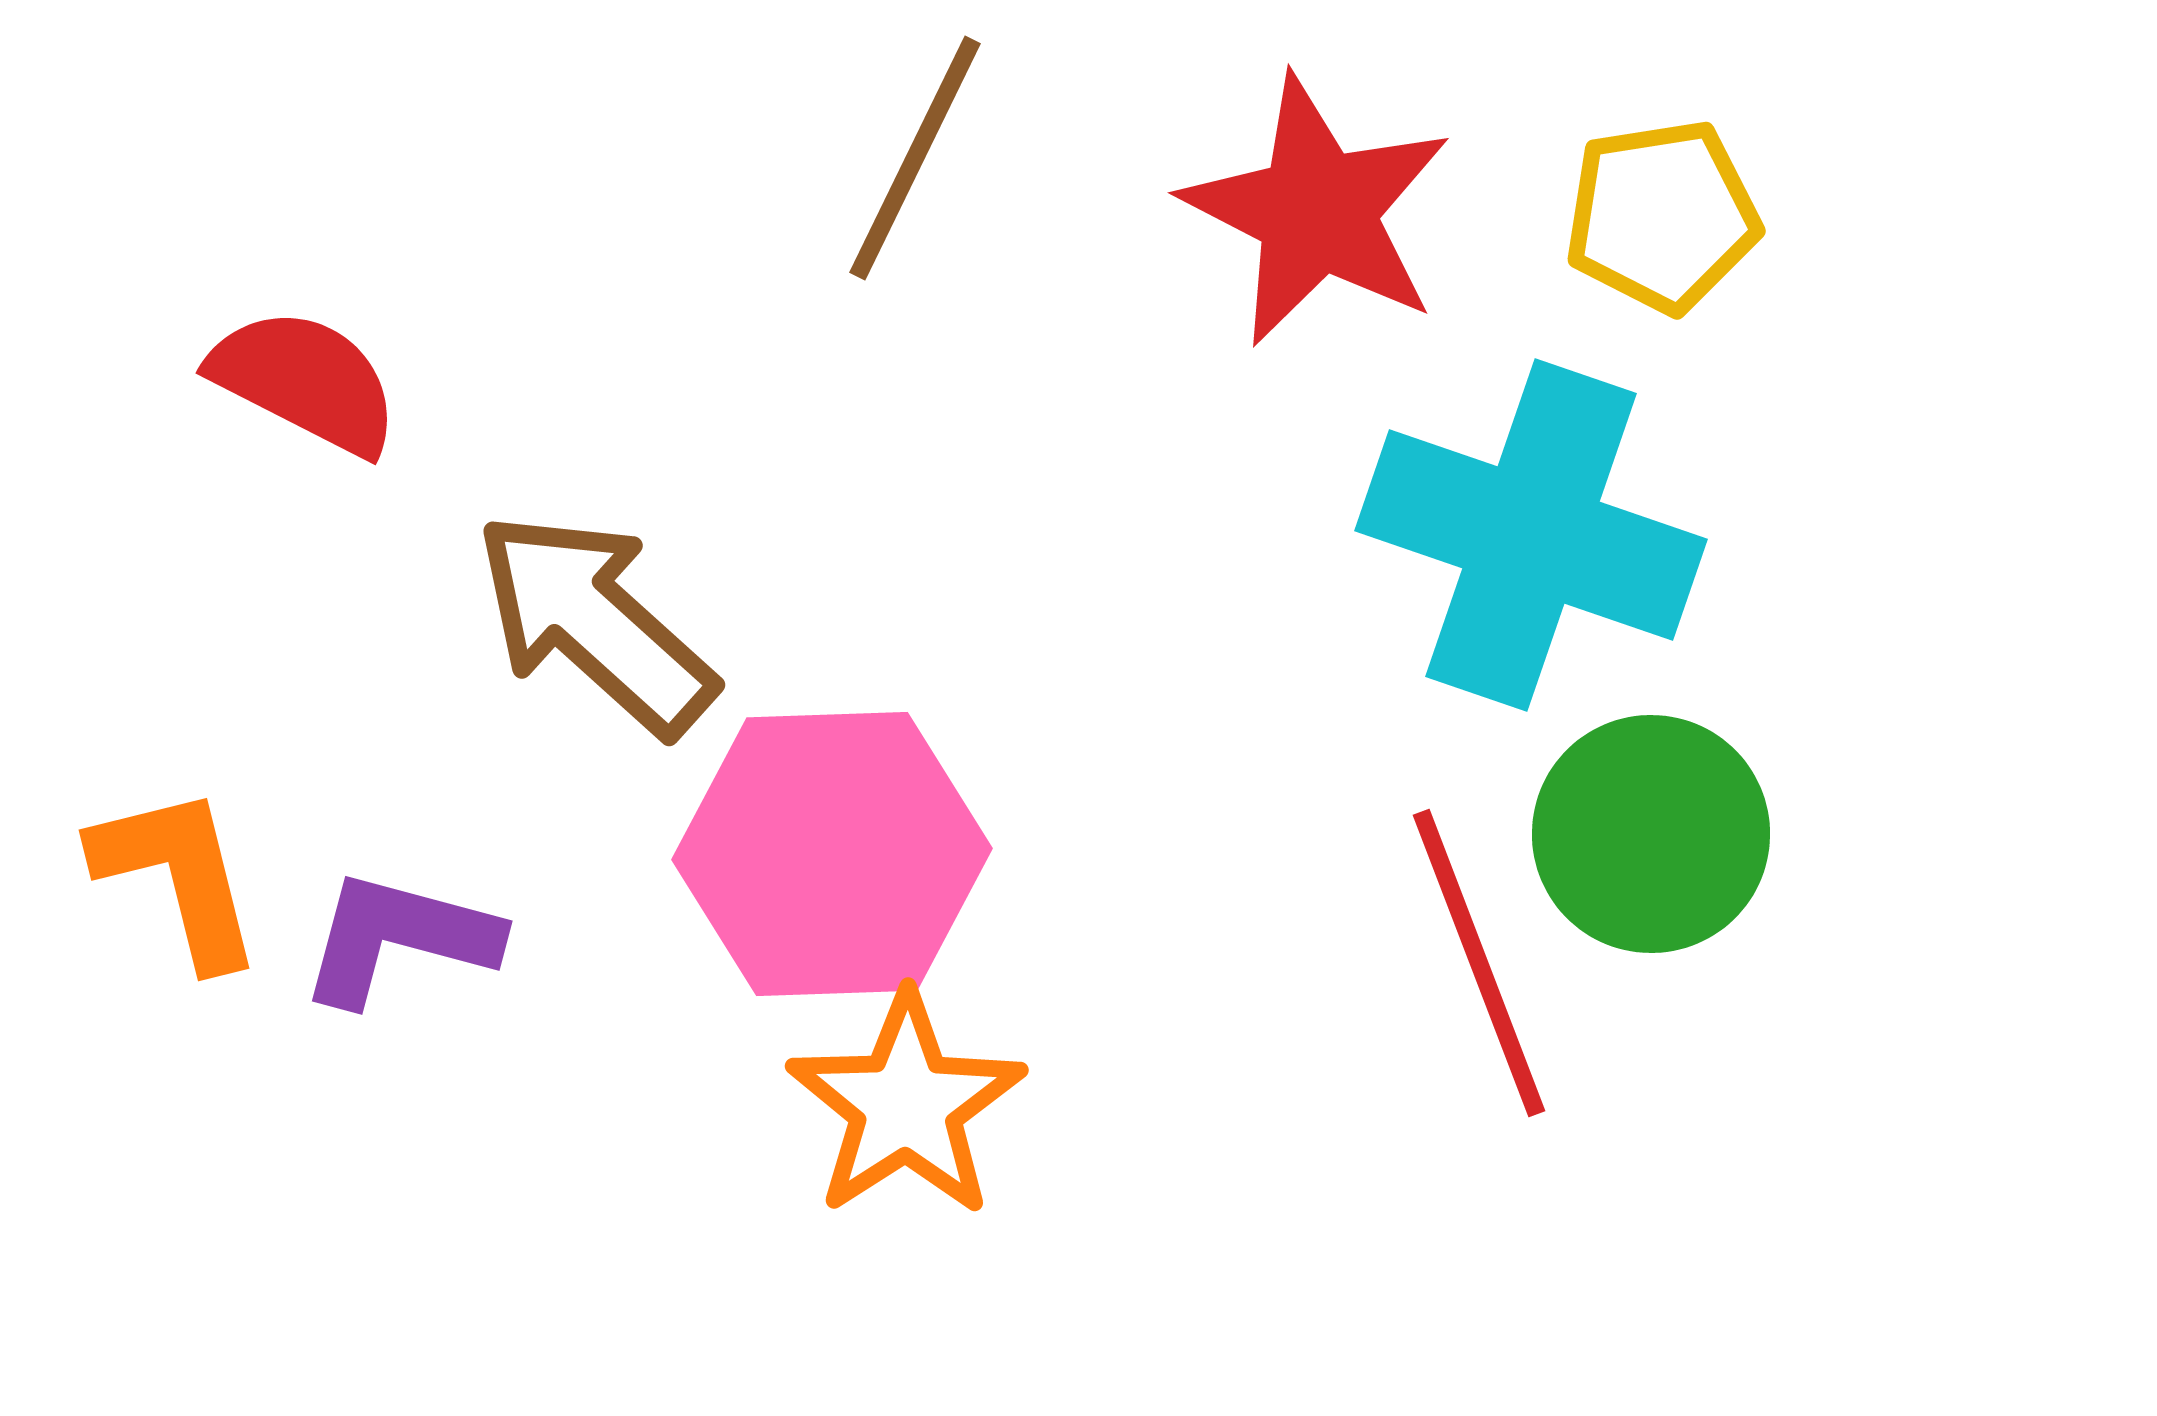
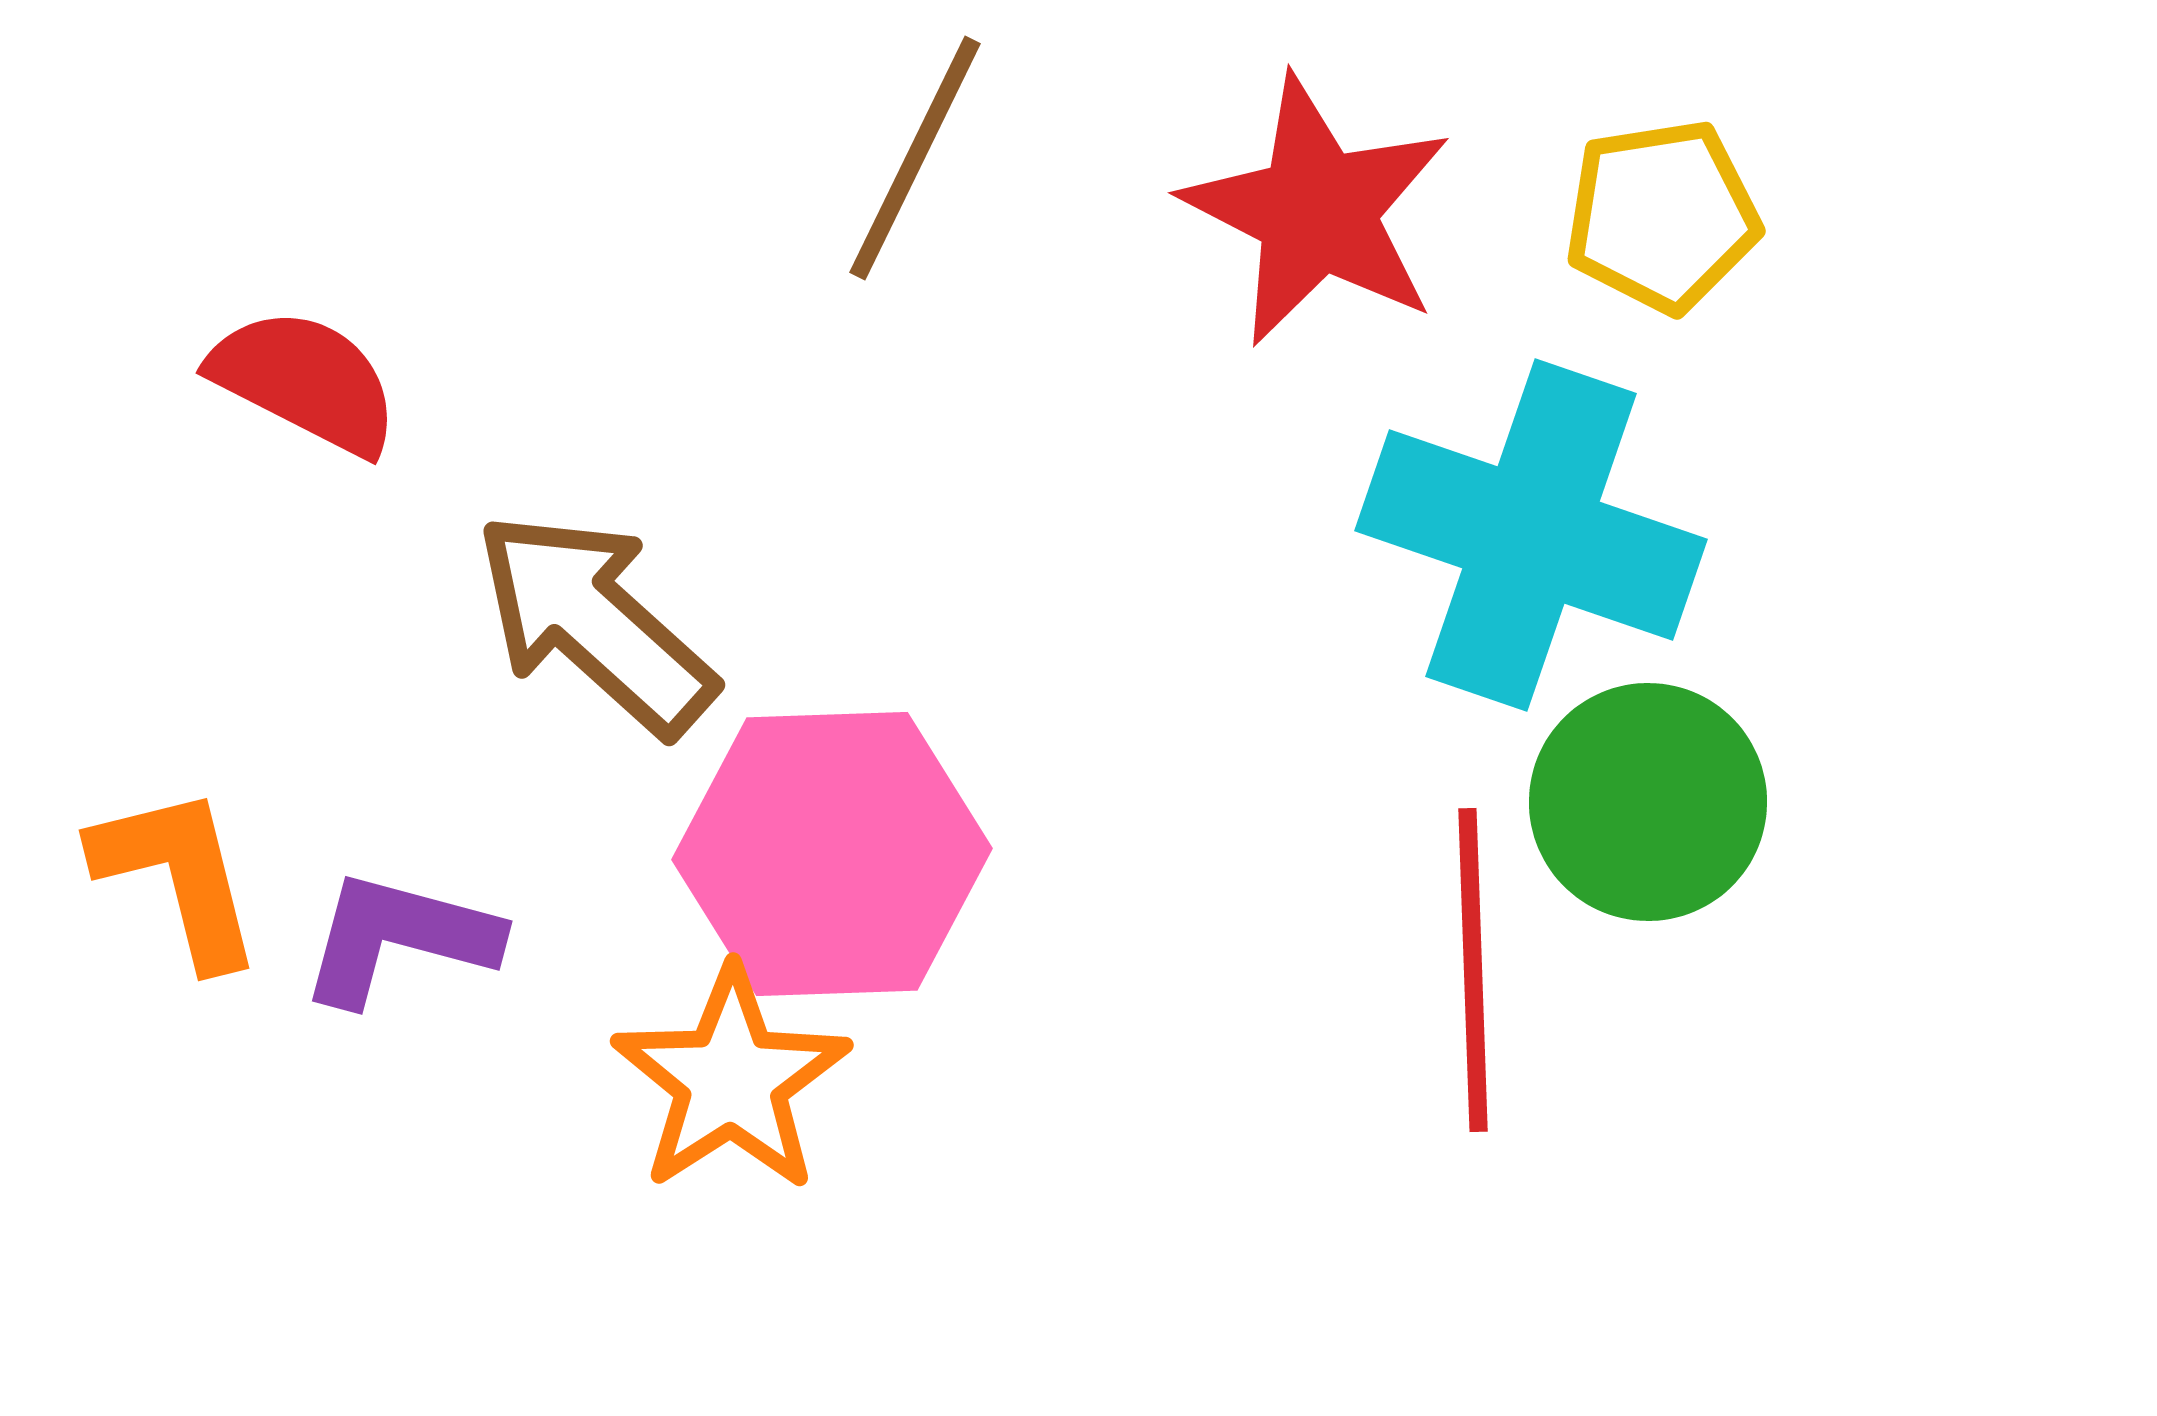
green circle: moved 3 px left, 32 px up
red line: moved 6 px left, 7 px down; rotated 19 degrees clockwise
orange star: moved 175 px left, 25 px up
